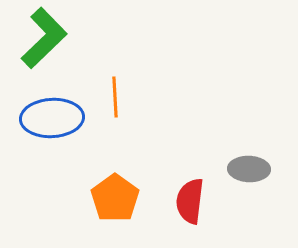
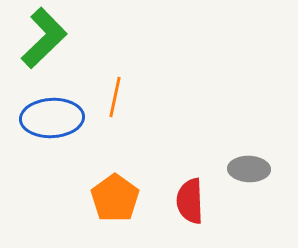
orange line: rotated 15 degrees clockwise
red semicircle: rotated 9 degrees counterclockwise
